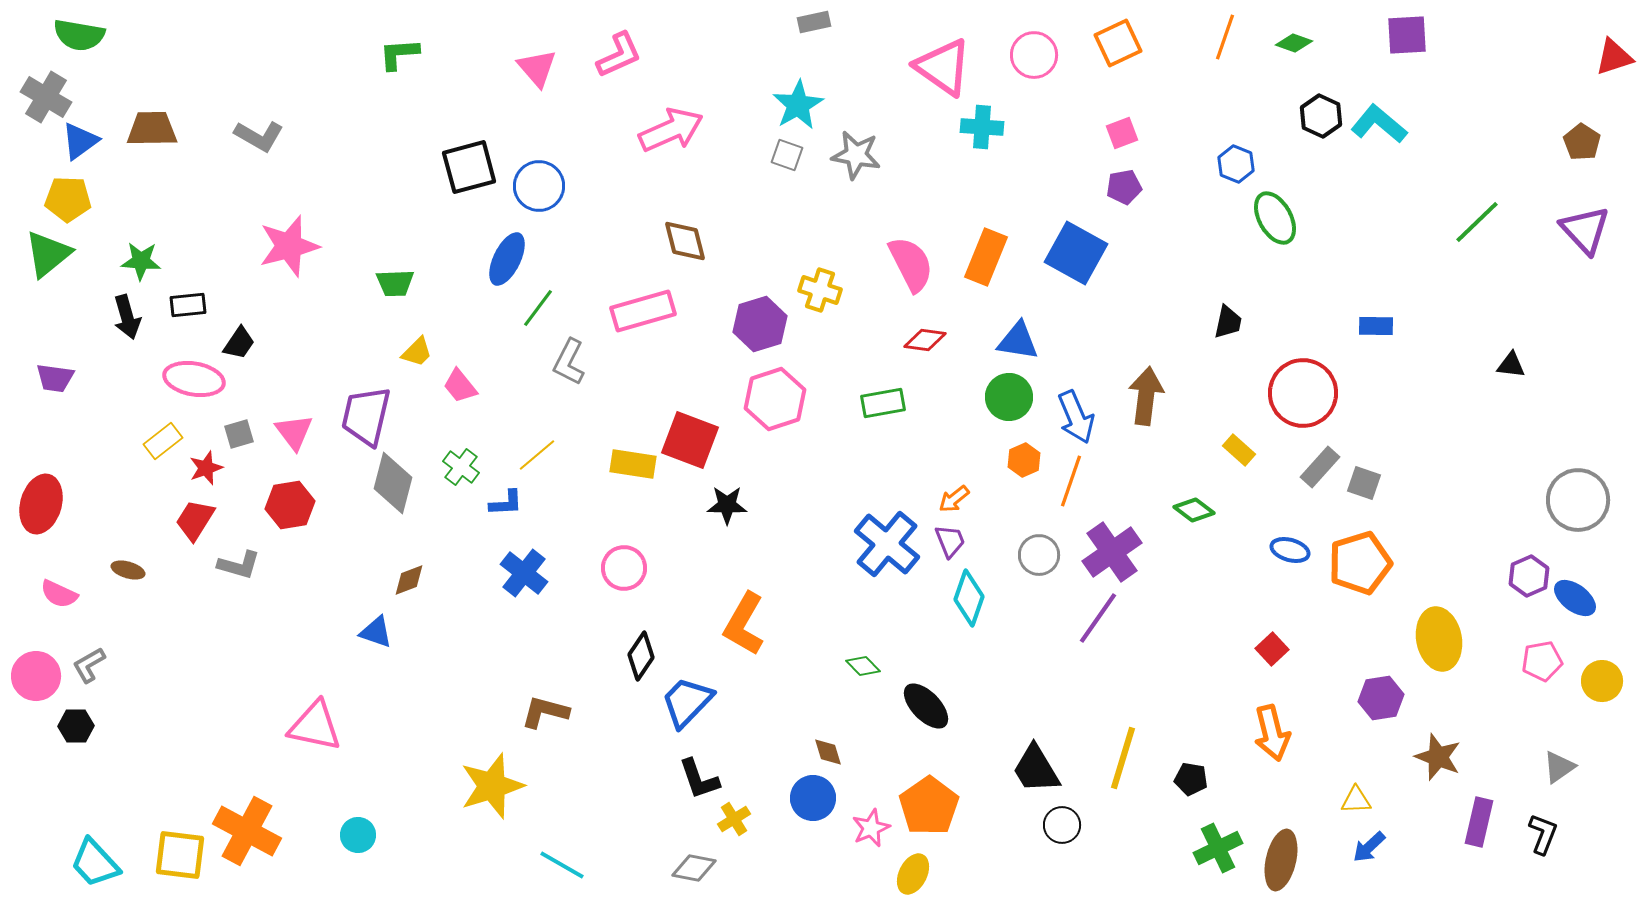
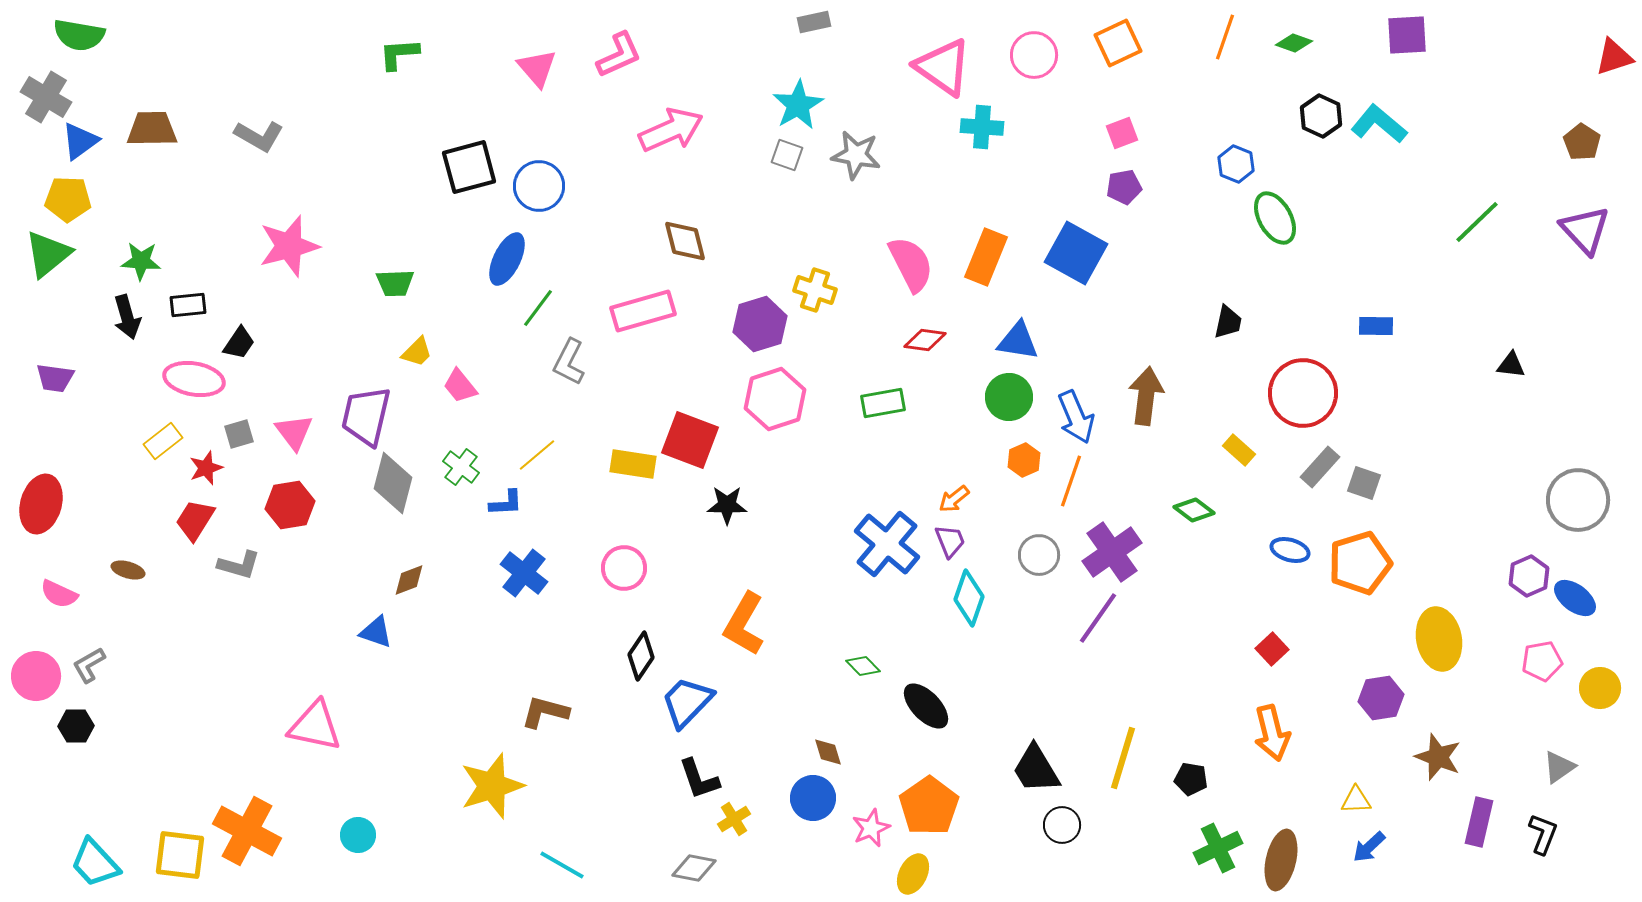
yellow cross at (820, 290): moved 5 px left
yellow circle at (1602, 681): moved 2 px left, 7 px down
